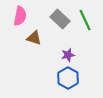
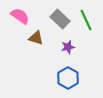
pink semicircle: rotated 66 degrees counterclockwise
green line: moved 1 px right
brown triangle: moved 2 px right
purple star: moved 8 px up
